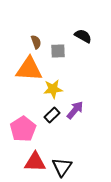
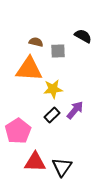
brown semicircle: rotated 56 degrees counterclockwise
pink pentagon: moved 5 px left, 2 px down
